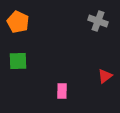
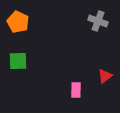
pink rectangle: moved 14 px right, 1 px up
